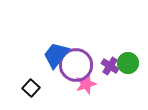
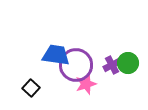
blue trapezoid: rotated 60 degrees clockwise
purple cross: moved 2 px right, 1 px up; rotated 30 degrees clockwise
